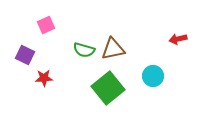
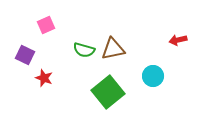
red arrow: moved 1 px down
red star: rotated 24 degrees clockwise
green square: moved 4 px down
